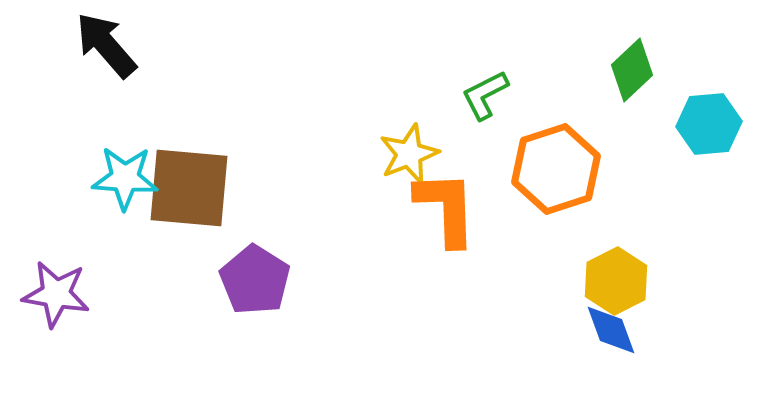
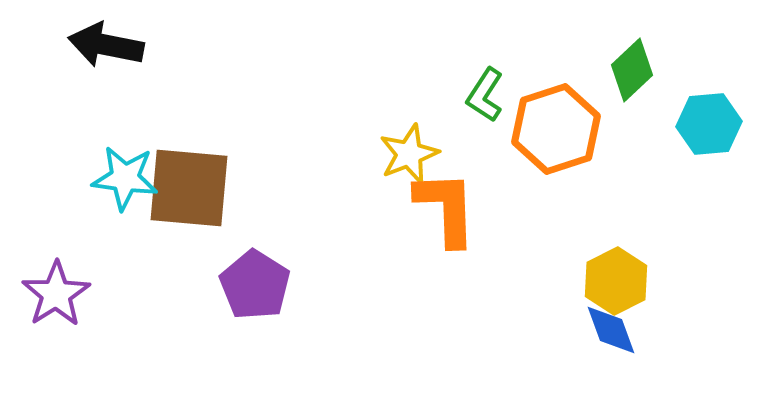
black arrow: rotated 38 degrees counterclockwise
green L-shape: rotated 30 degrees counterclockwise
orange hexagon: moved 40 px up
cyan star: rotated 4 degrees clockwise
purple pentagon: moved 5 px down
purple star: rotated 30 degrees clockwise
